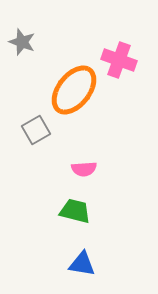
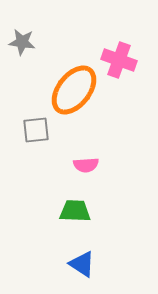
gray star: rotated 12 degrees counterclockwise
gray square: rotated 24 degrees clockwise
pink semicircle: moved 2 px right, 4 px up
green trapezoid: rotated 12 degrees counterclockwise
blue triangle: rotated 24 degrees clockwise
